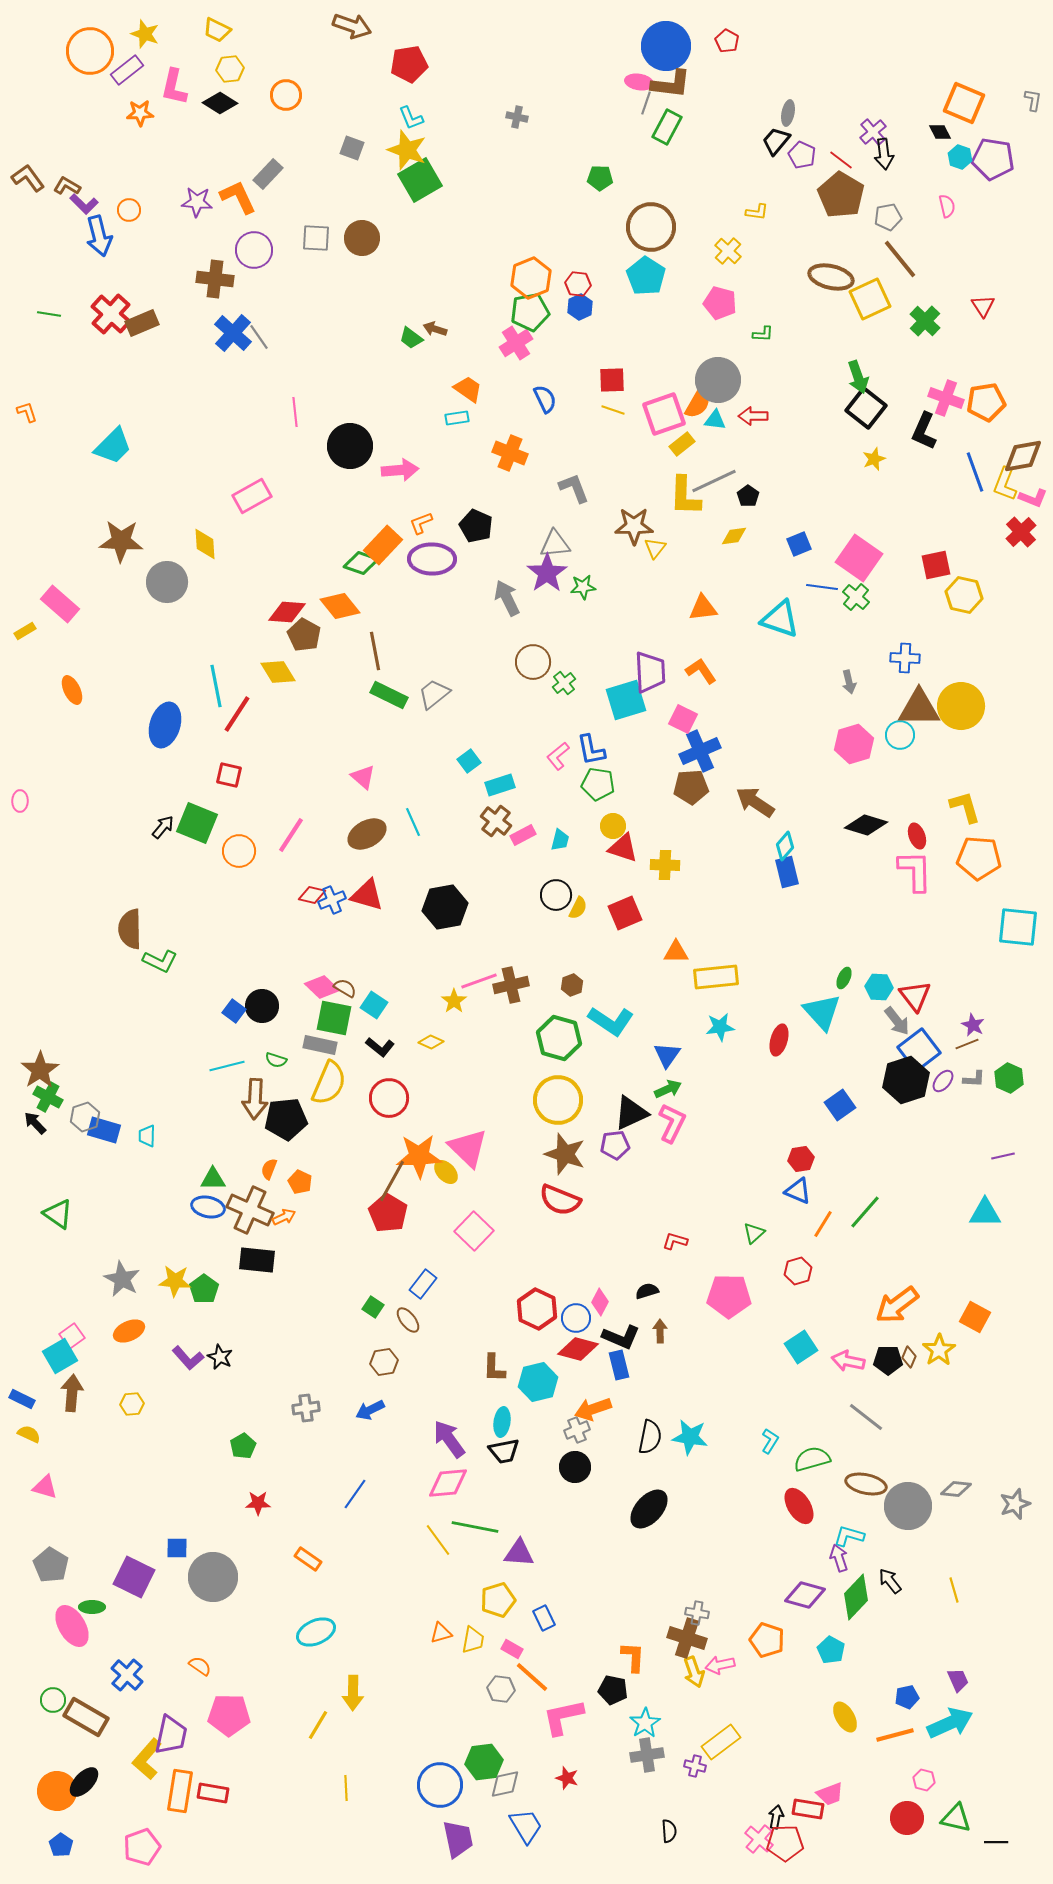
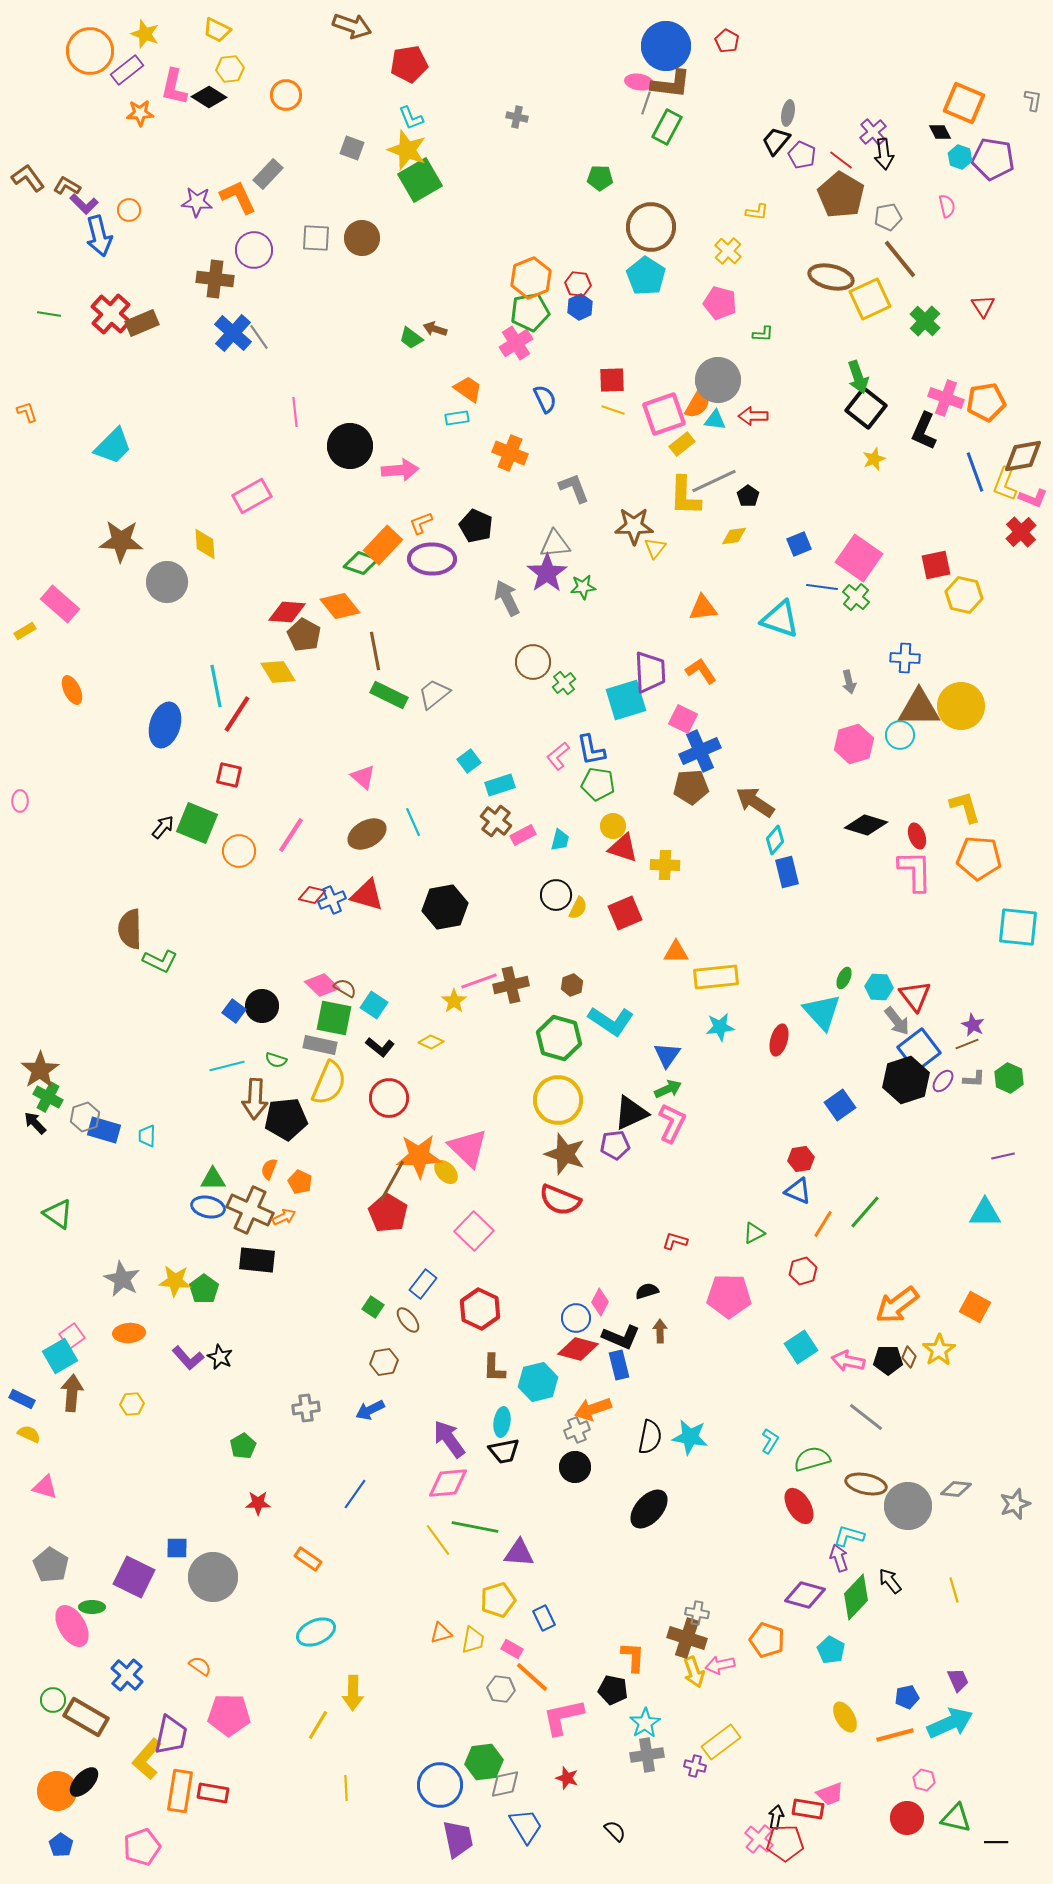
black diamond at (220, 103): moved 11 px left, 6 px up
cyan diamond at (785, 846): moved 10 px left, 6 px up
pink diamond at (322, 987): moved 2 px up
green triangle at (754, 1233): rotated 15 degrees clockwise
red hexagon at (798, 1271): moved 5 px right
red hexagon at (537, 1309): moved 57 px left
orange square at (975, 1317): moved 10 px up
orange ellipse at (129, 1331): moved 2 px down; rotated 20 degrees clockwise
black semicircle at (669, 1831): moved 54 px left; rotated 40 degrees counterclockwise
